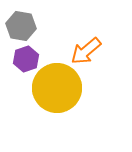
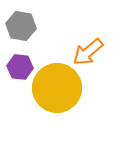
orange arrow: moved 2 px right, 1 px down
purple hexagon: moved 6 px left, 8 px down; rotated 25 degrees clockwise
